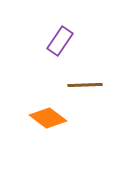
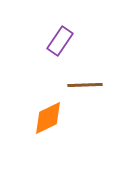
orange diamond: rotated 63 degrees counterclockwise
